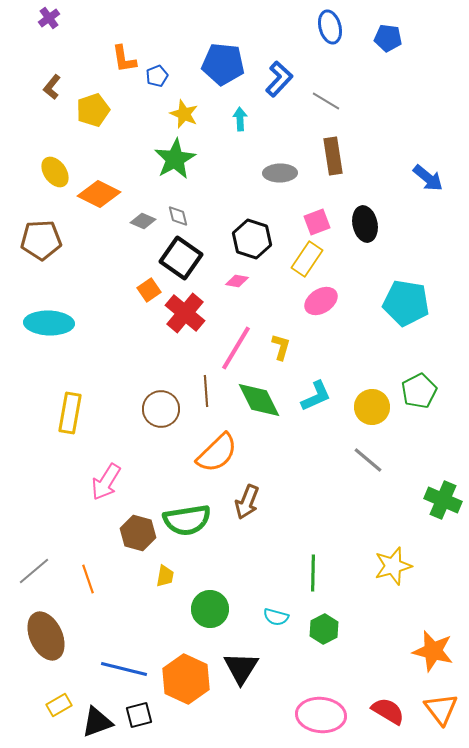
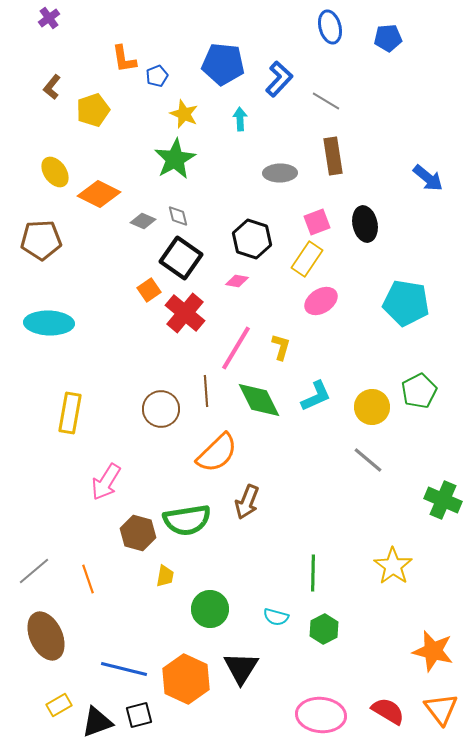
blue pentagon at (388, 38): rotated 12 degrees counterclockwise
yellow star at (393, 566): rotated 21 degrees counterclockwise
